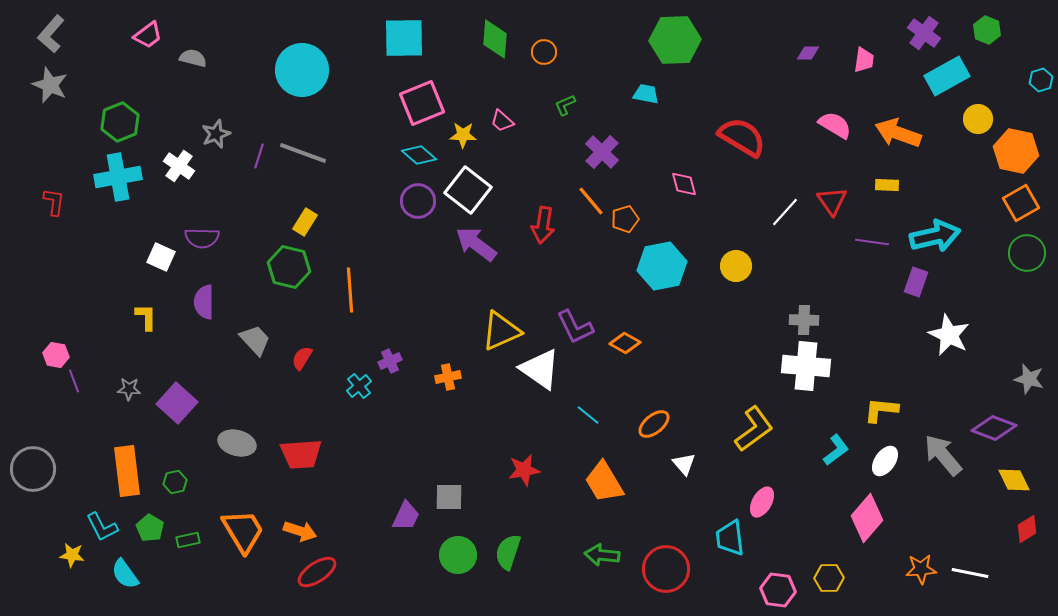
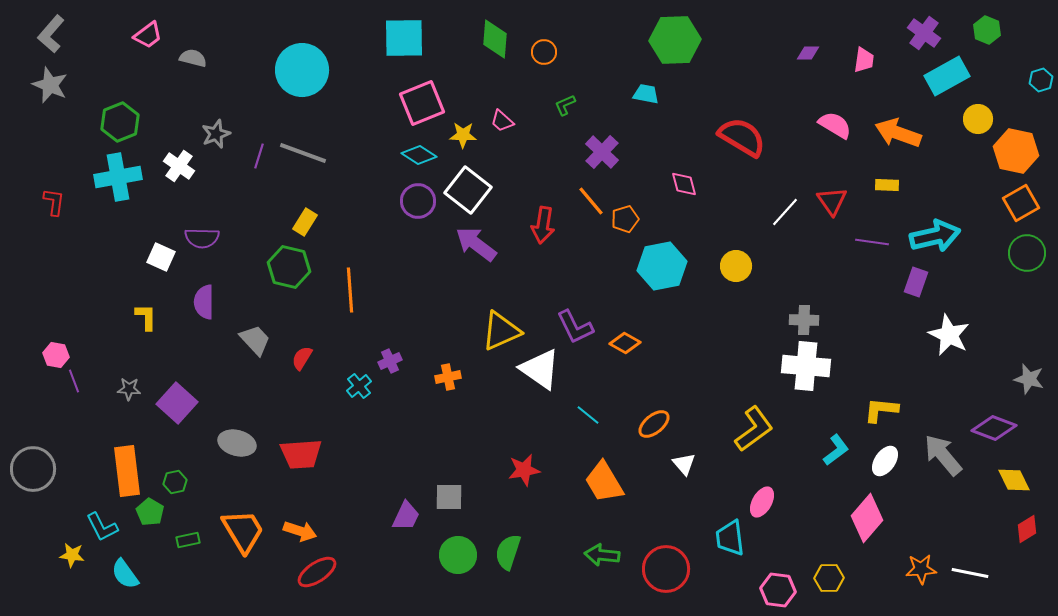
cyan diamond at (419, 155): rotated 8 degrees counterclockwise
green pentagon at (150, 528): moved 16 px up
